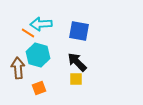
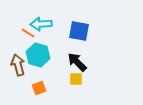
brown arrow: moved 3 px up; rotated 10 degrees counterclockwise
